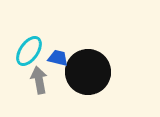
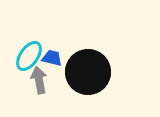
cyan ellipse: moved 5 px down
blue trapezoid: moved 6 px left
